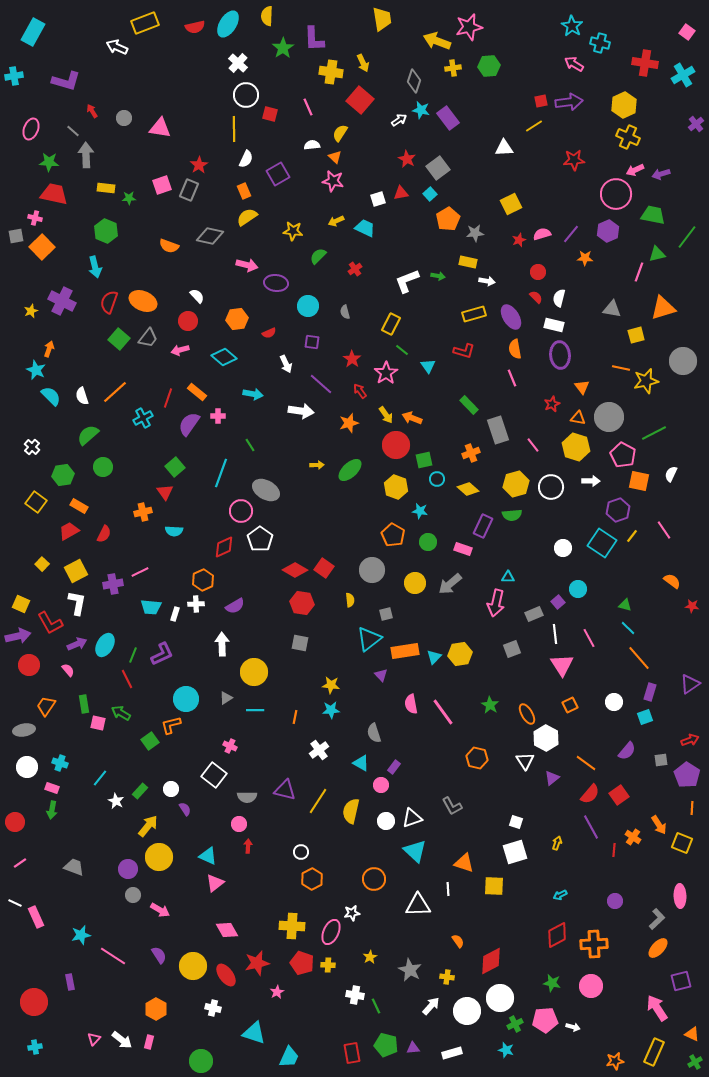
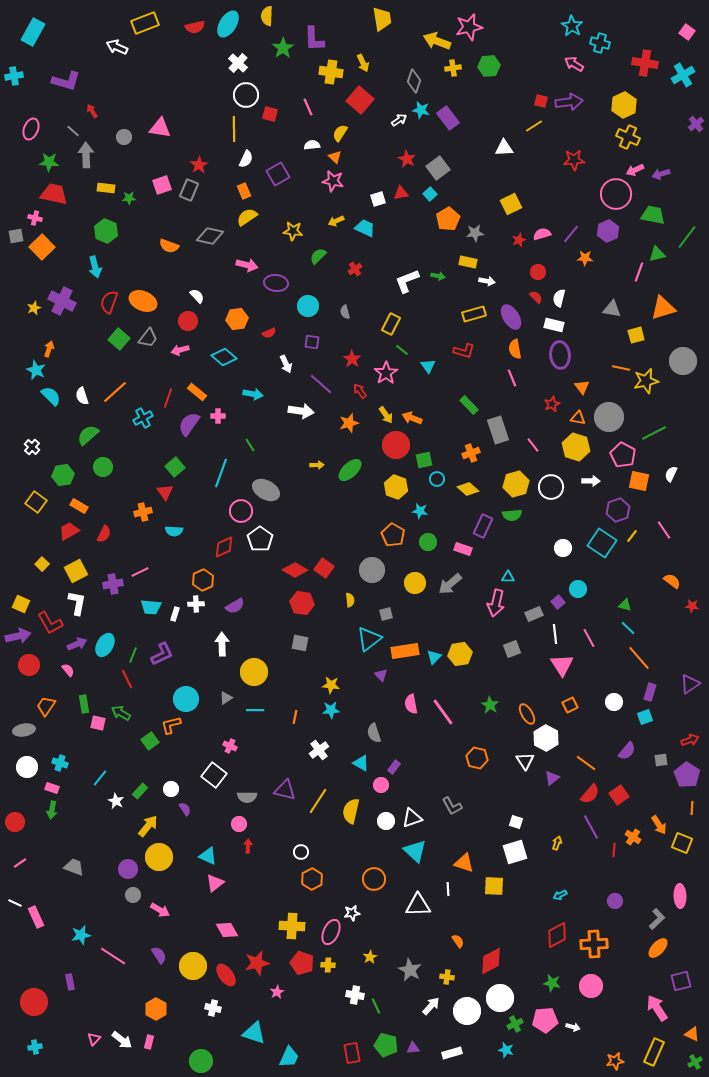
red square at (541, 101): rotated 24 degrees clockwise
gray circle at (124, 118): moved 19 px down
yellow star at (31, 311): moved 3 px right, 3 px up
